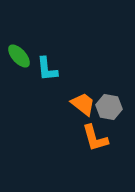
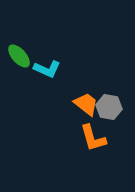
cyan L-shape: rotated 60 degrees counterclockwise
orange trapezoid: moved 3 px right
orange L-shape: moved 2 px left
